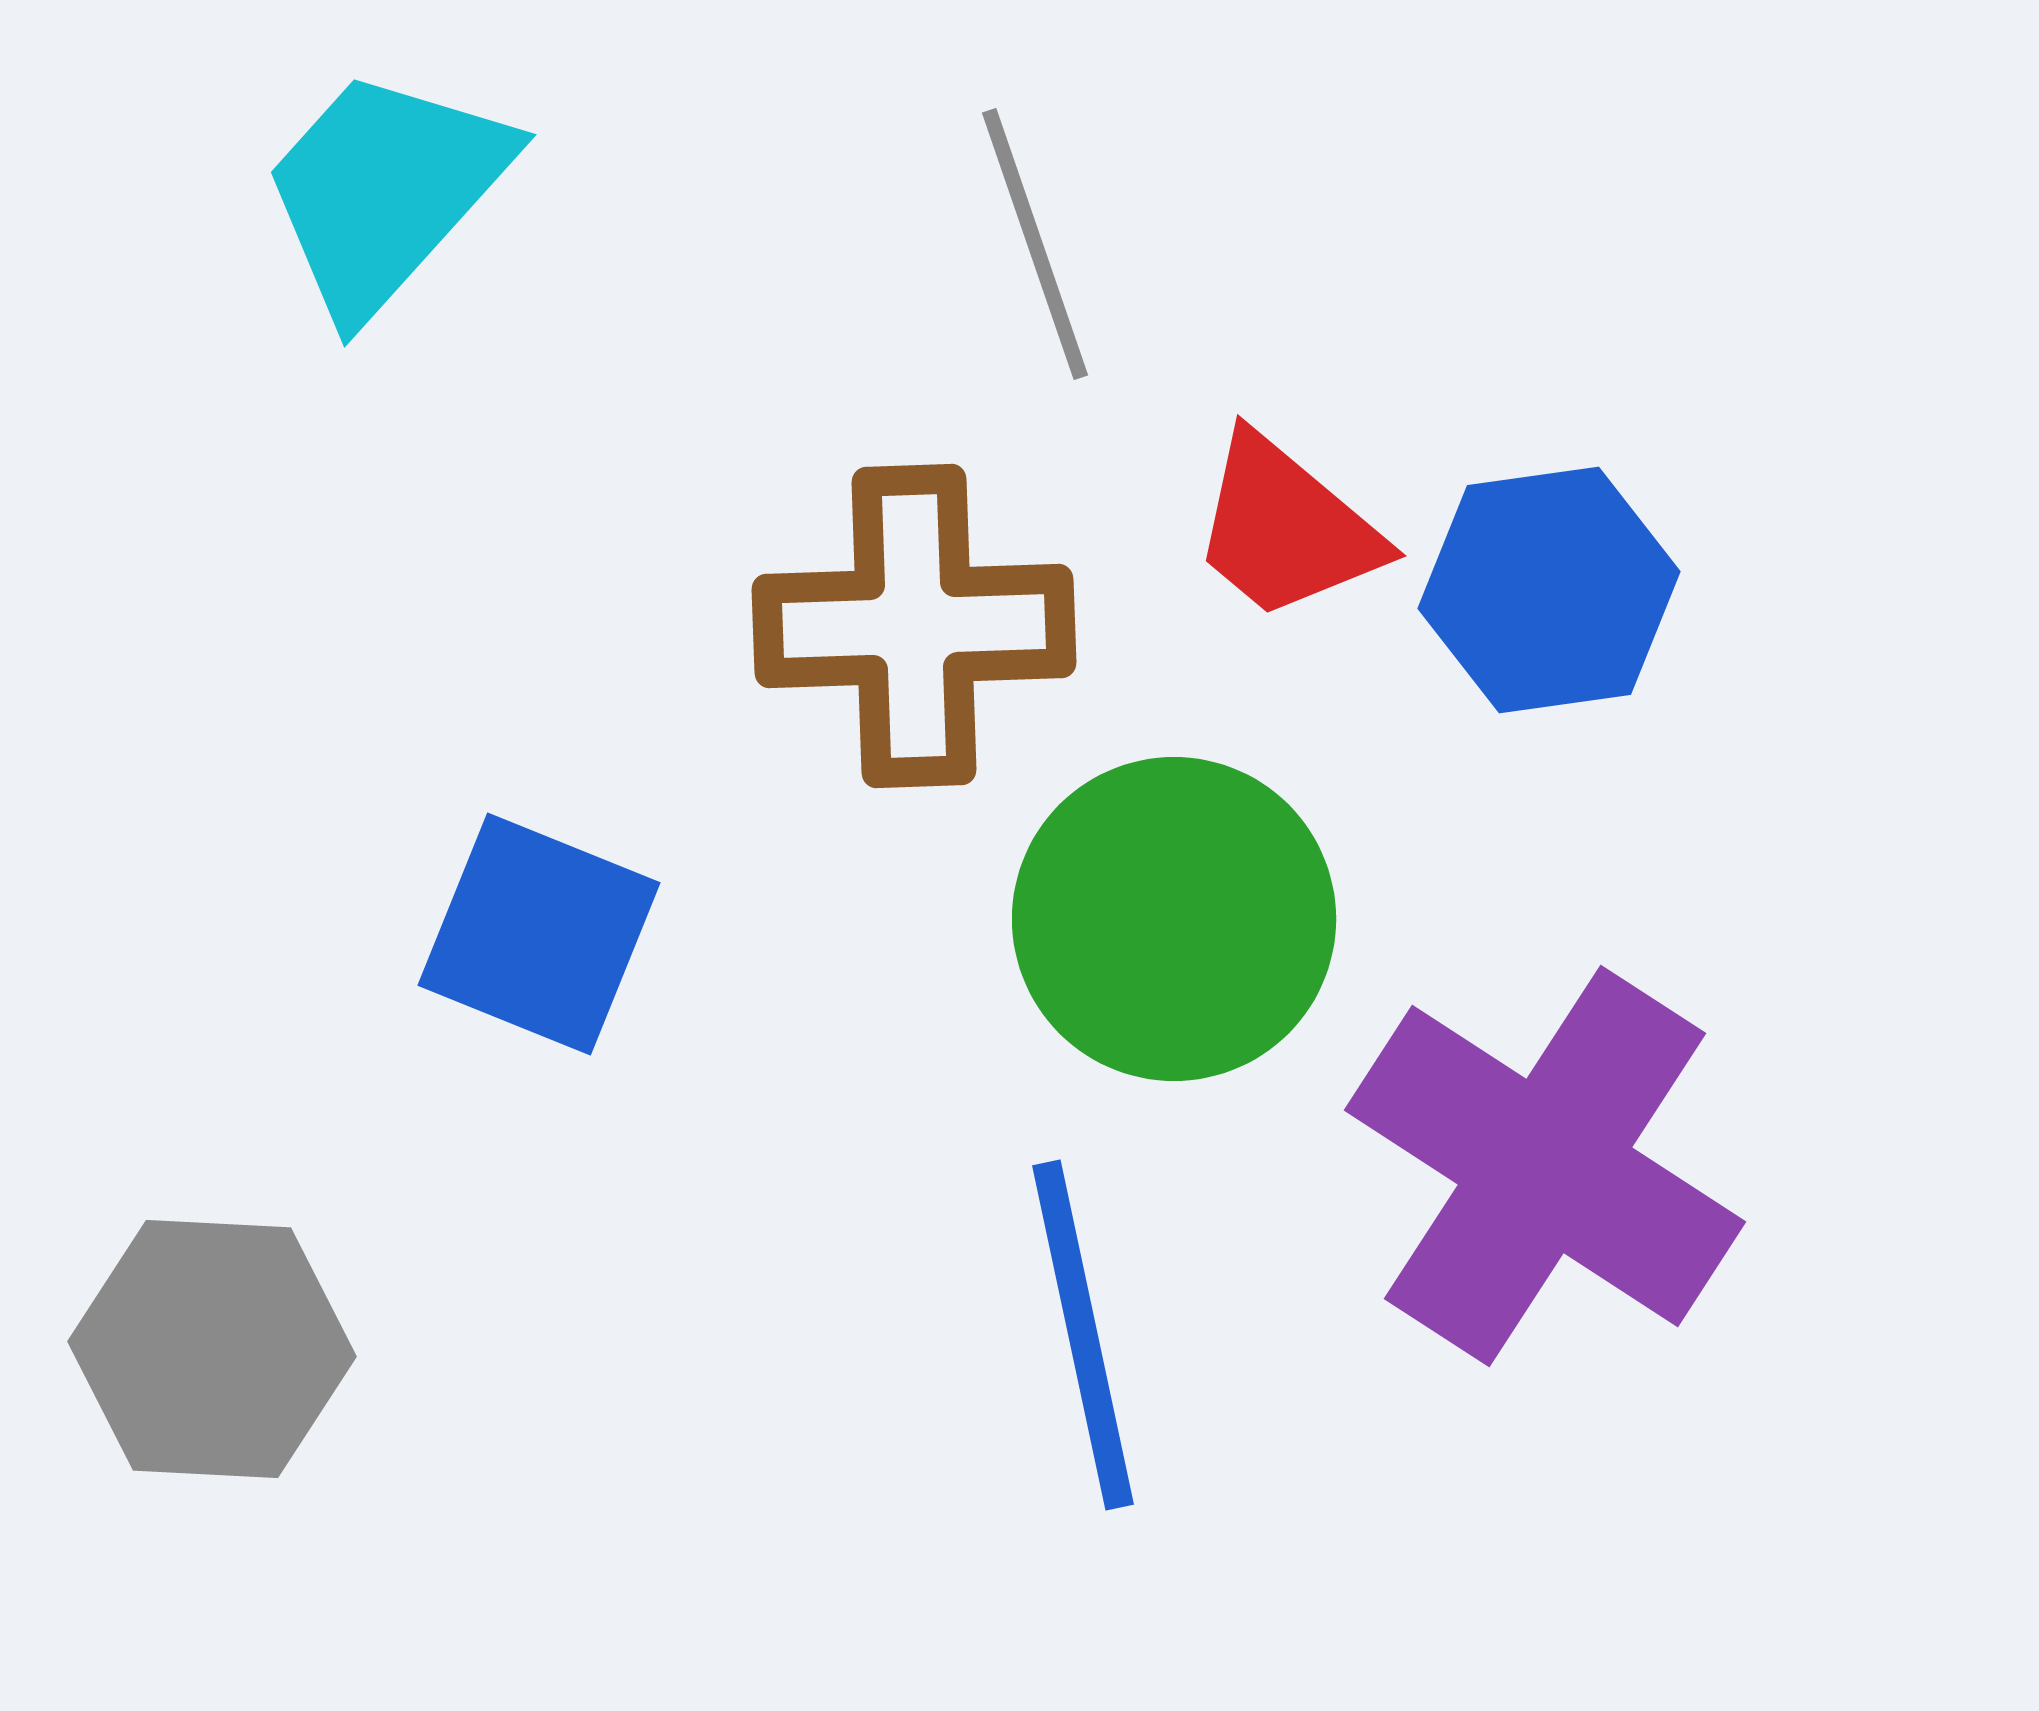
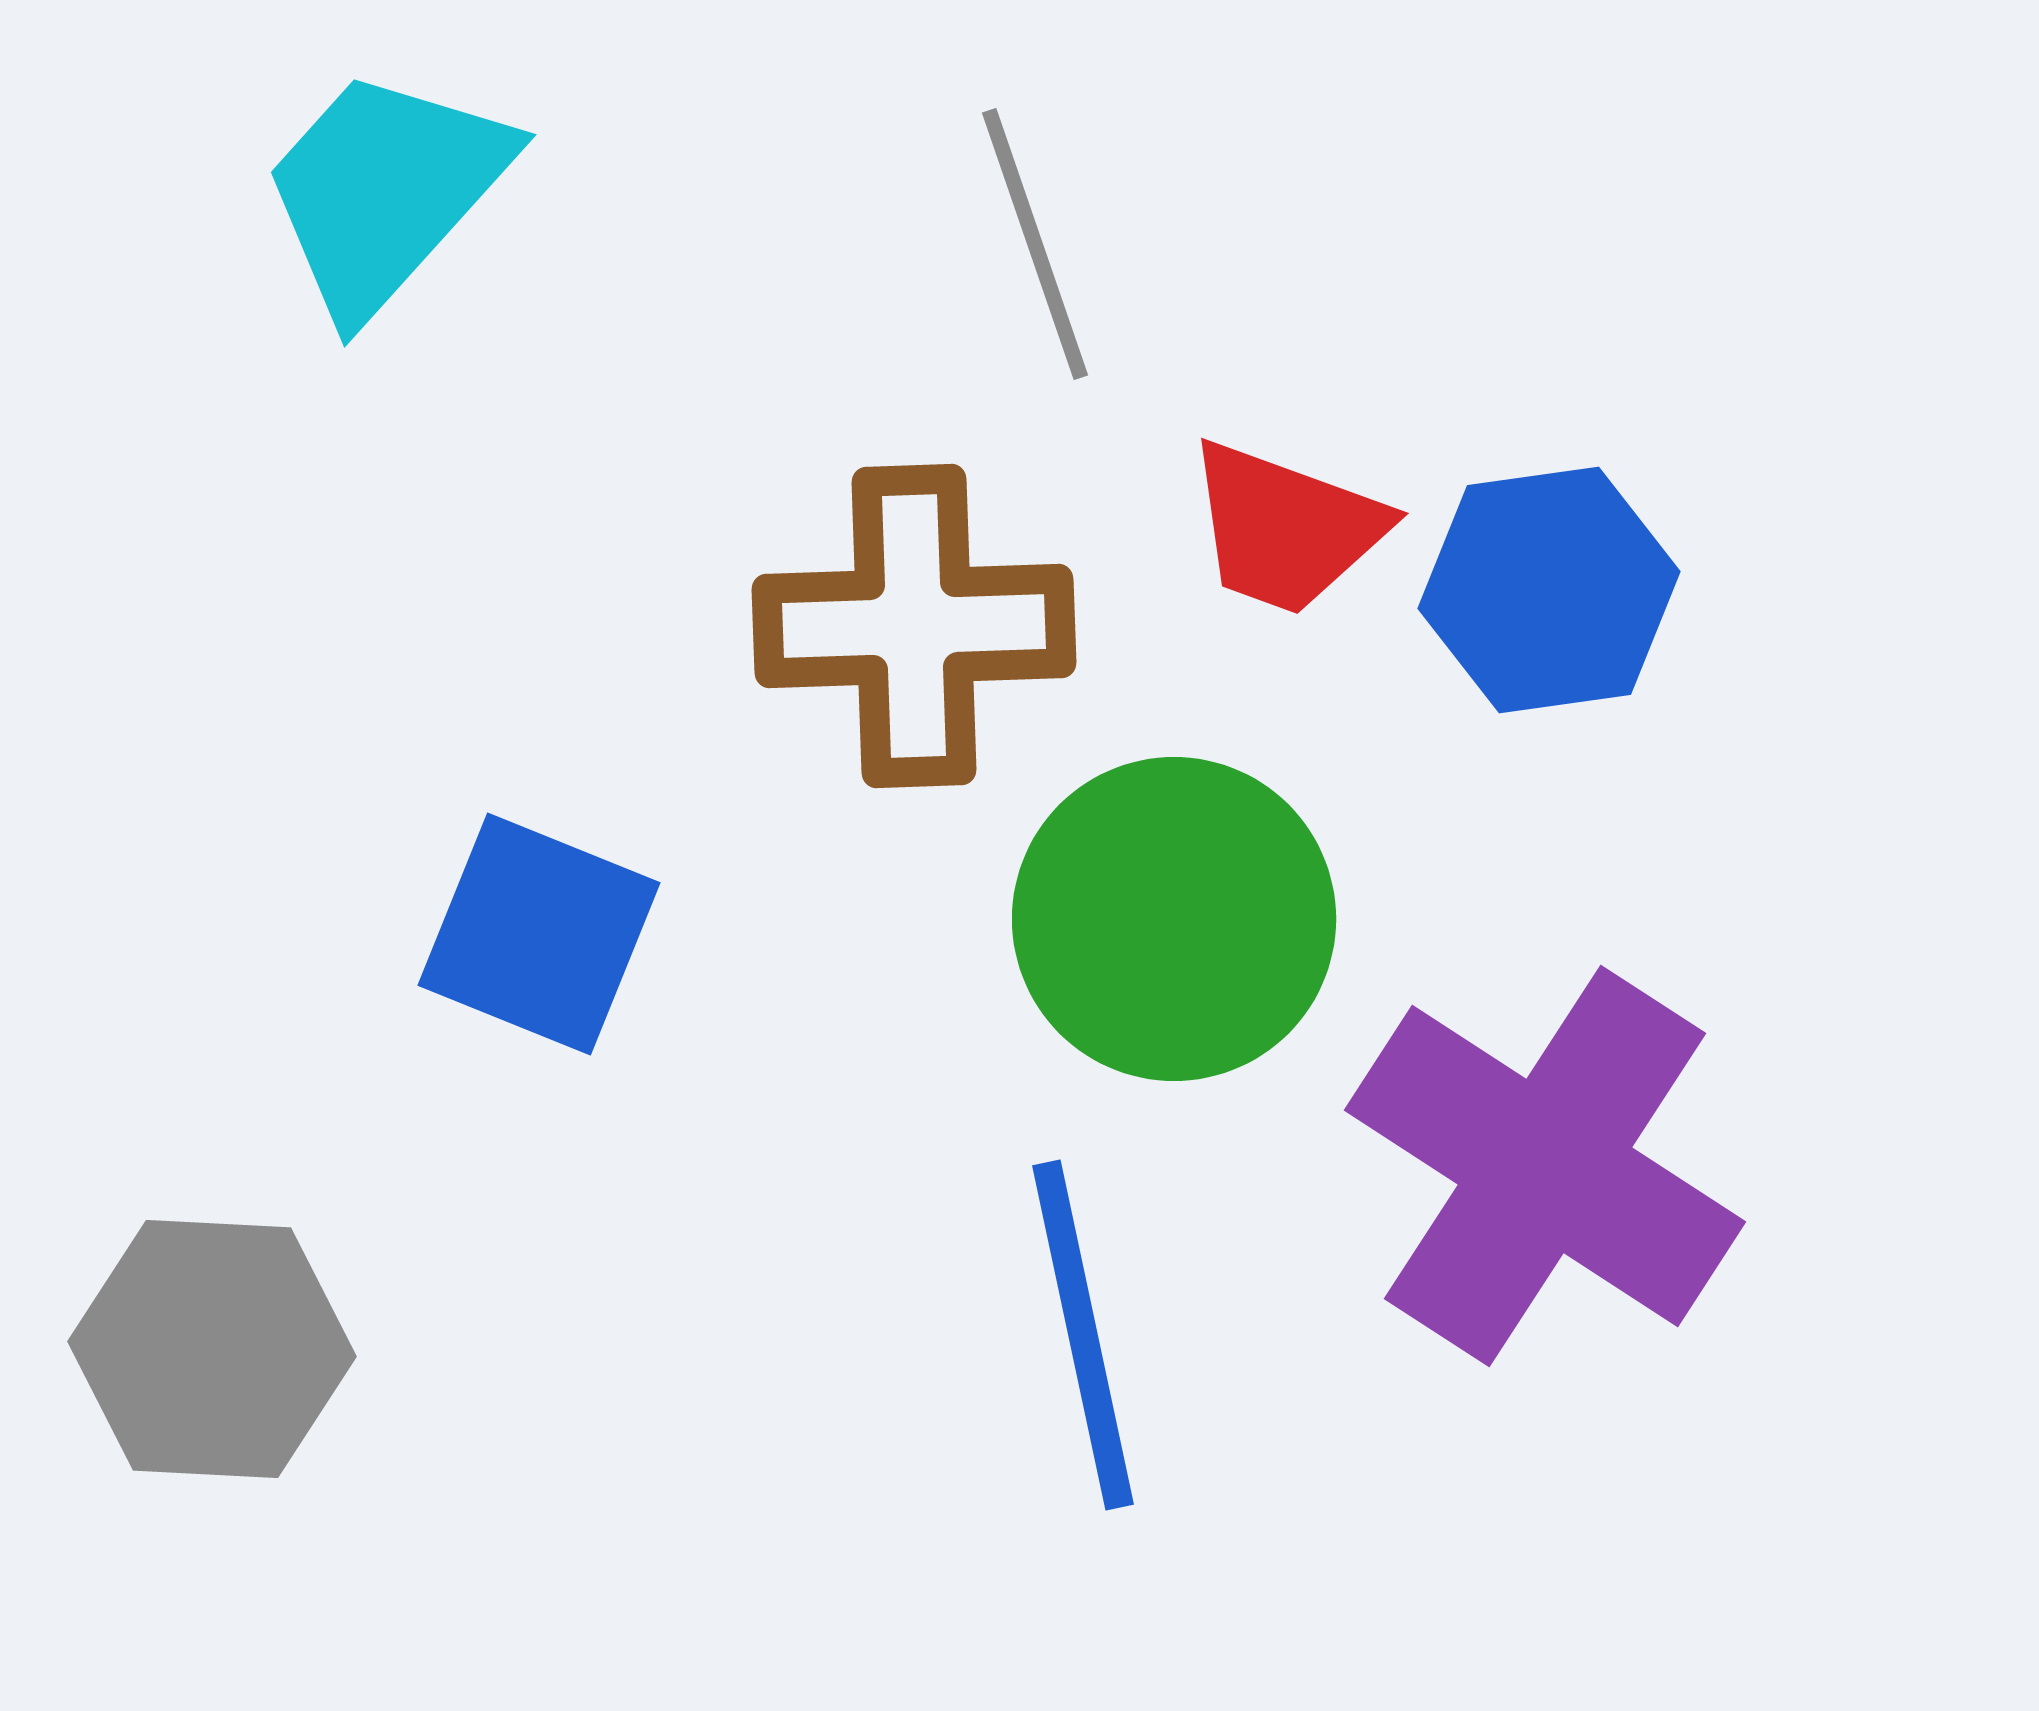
red trapezoid: rotated 20 degrees counterclockwise
